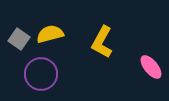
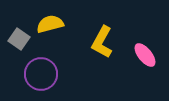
yellow semicircle: moved 10 px up
pink ellipse: moved 6 px left, 12 px up
